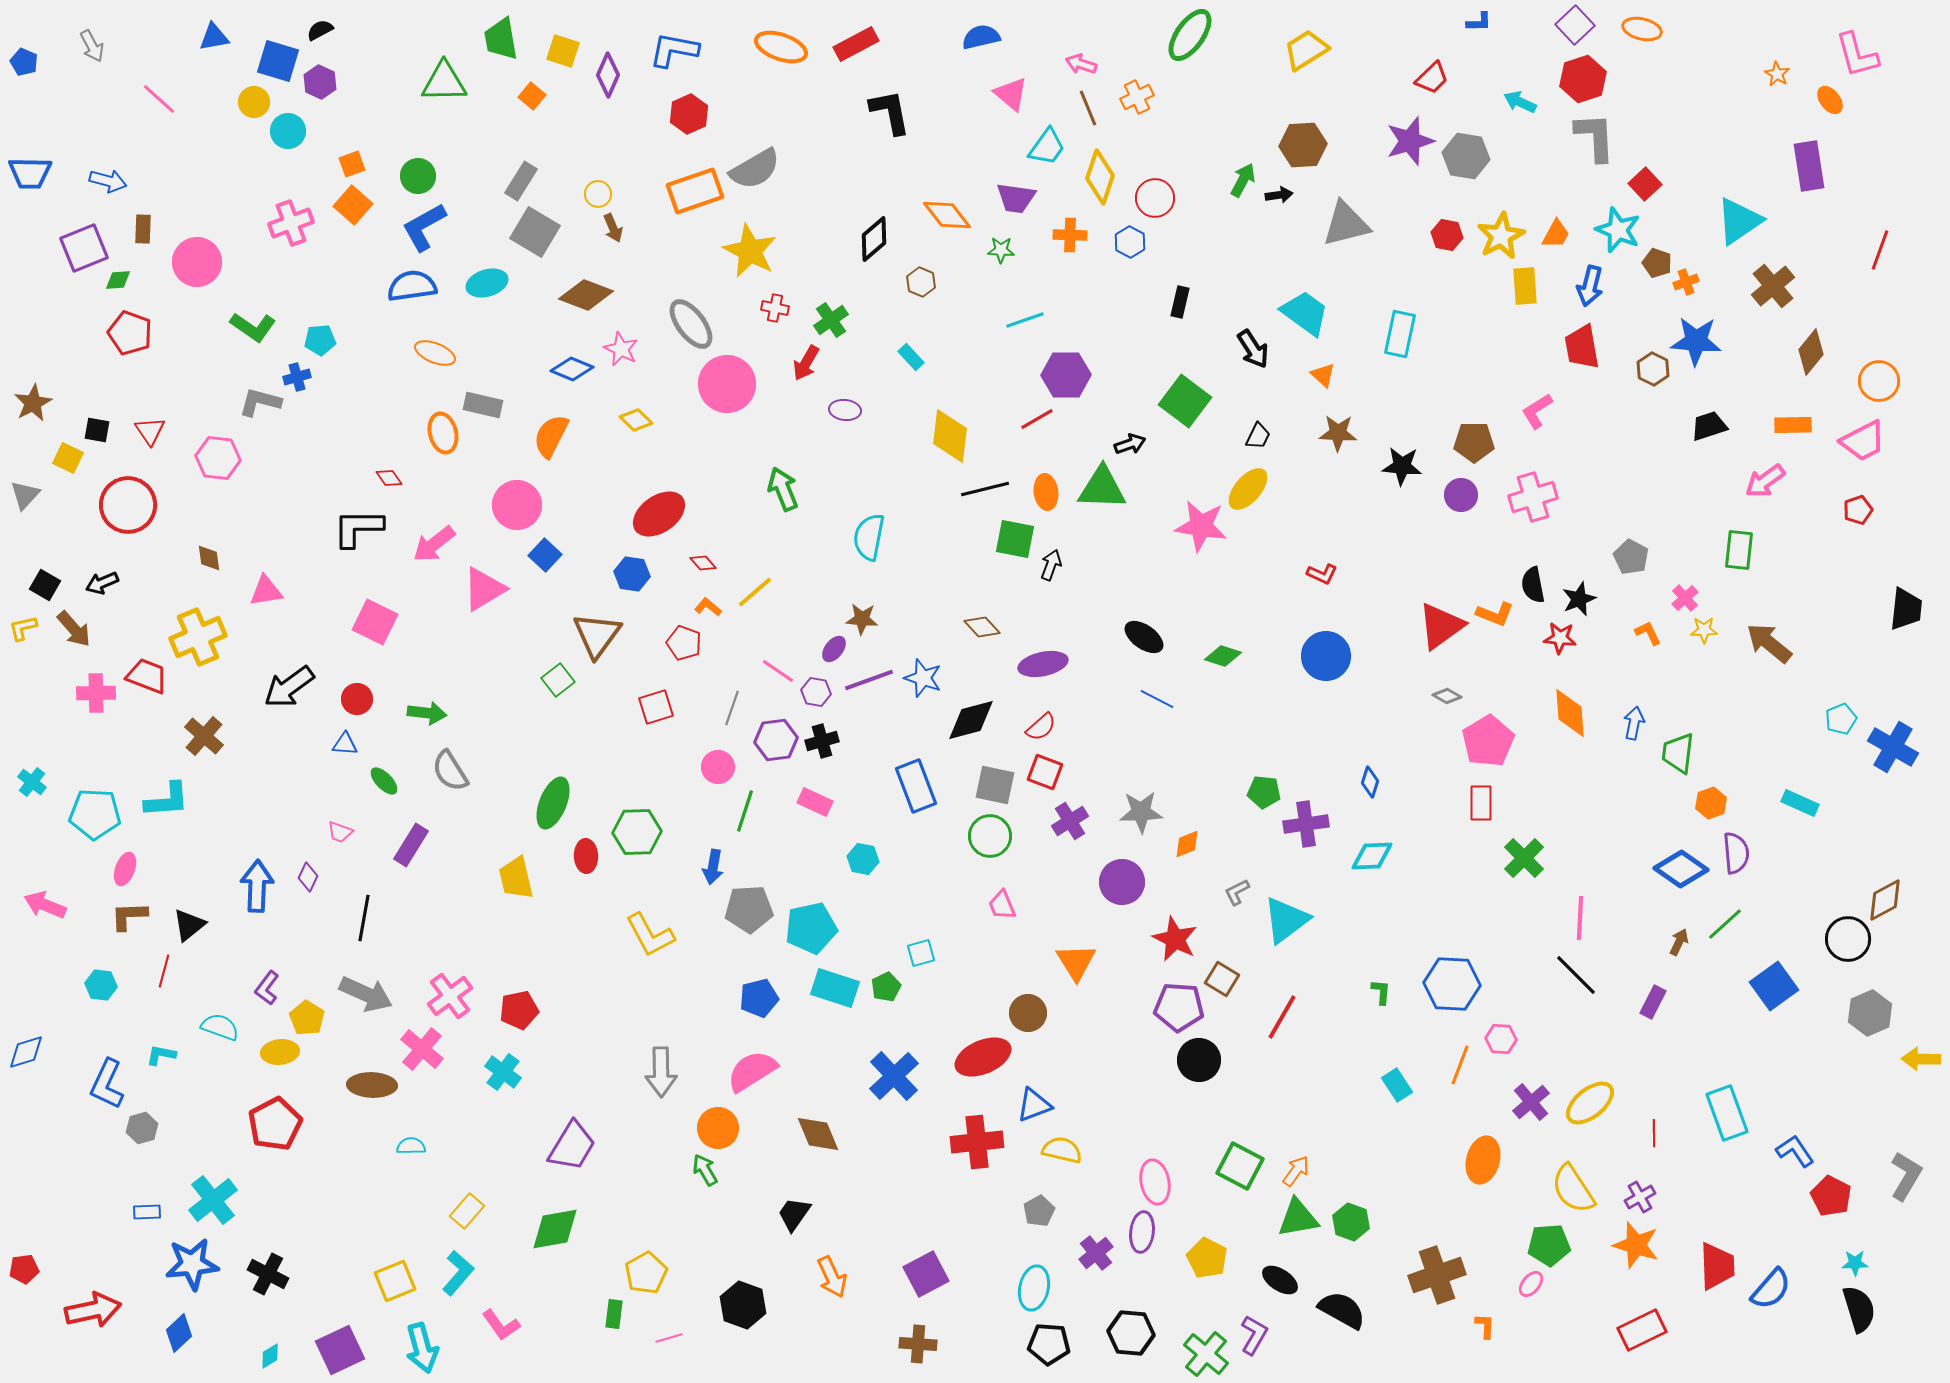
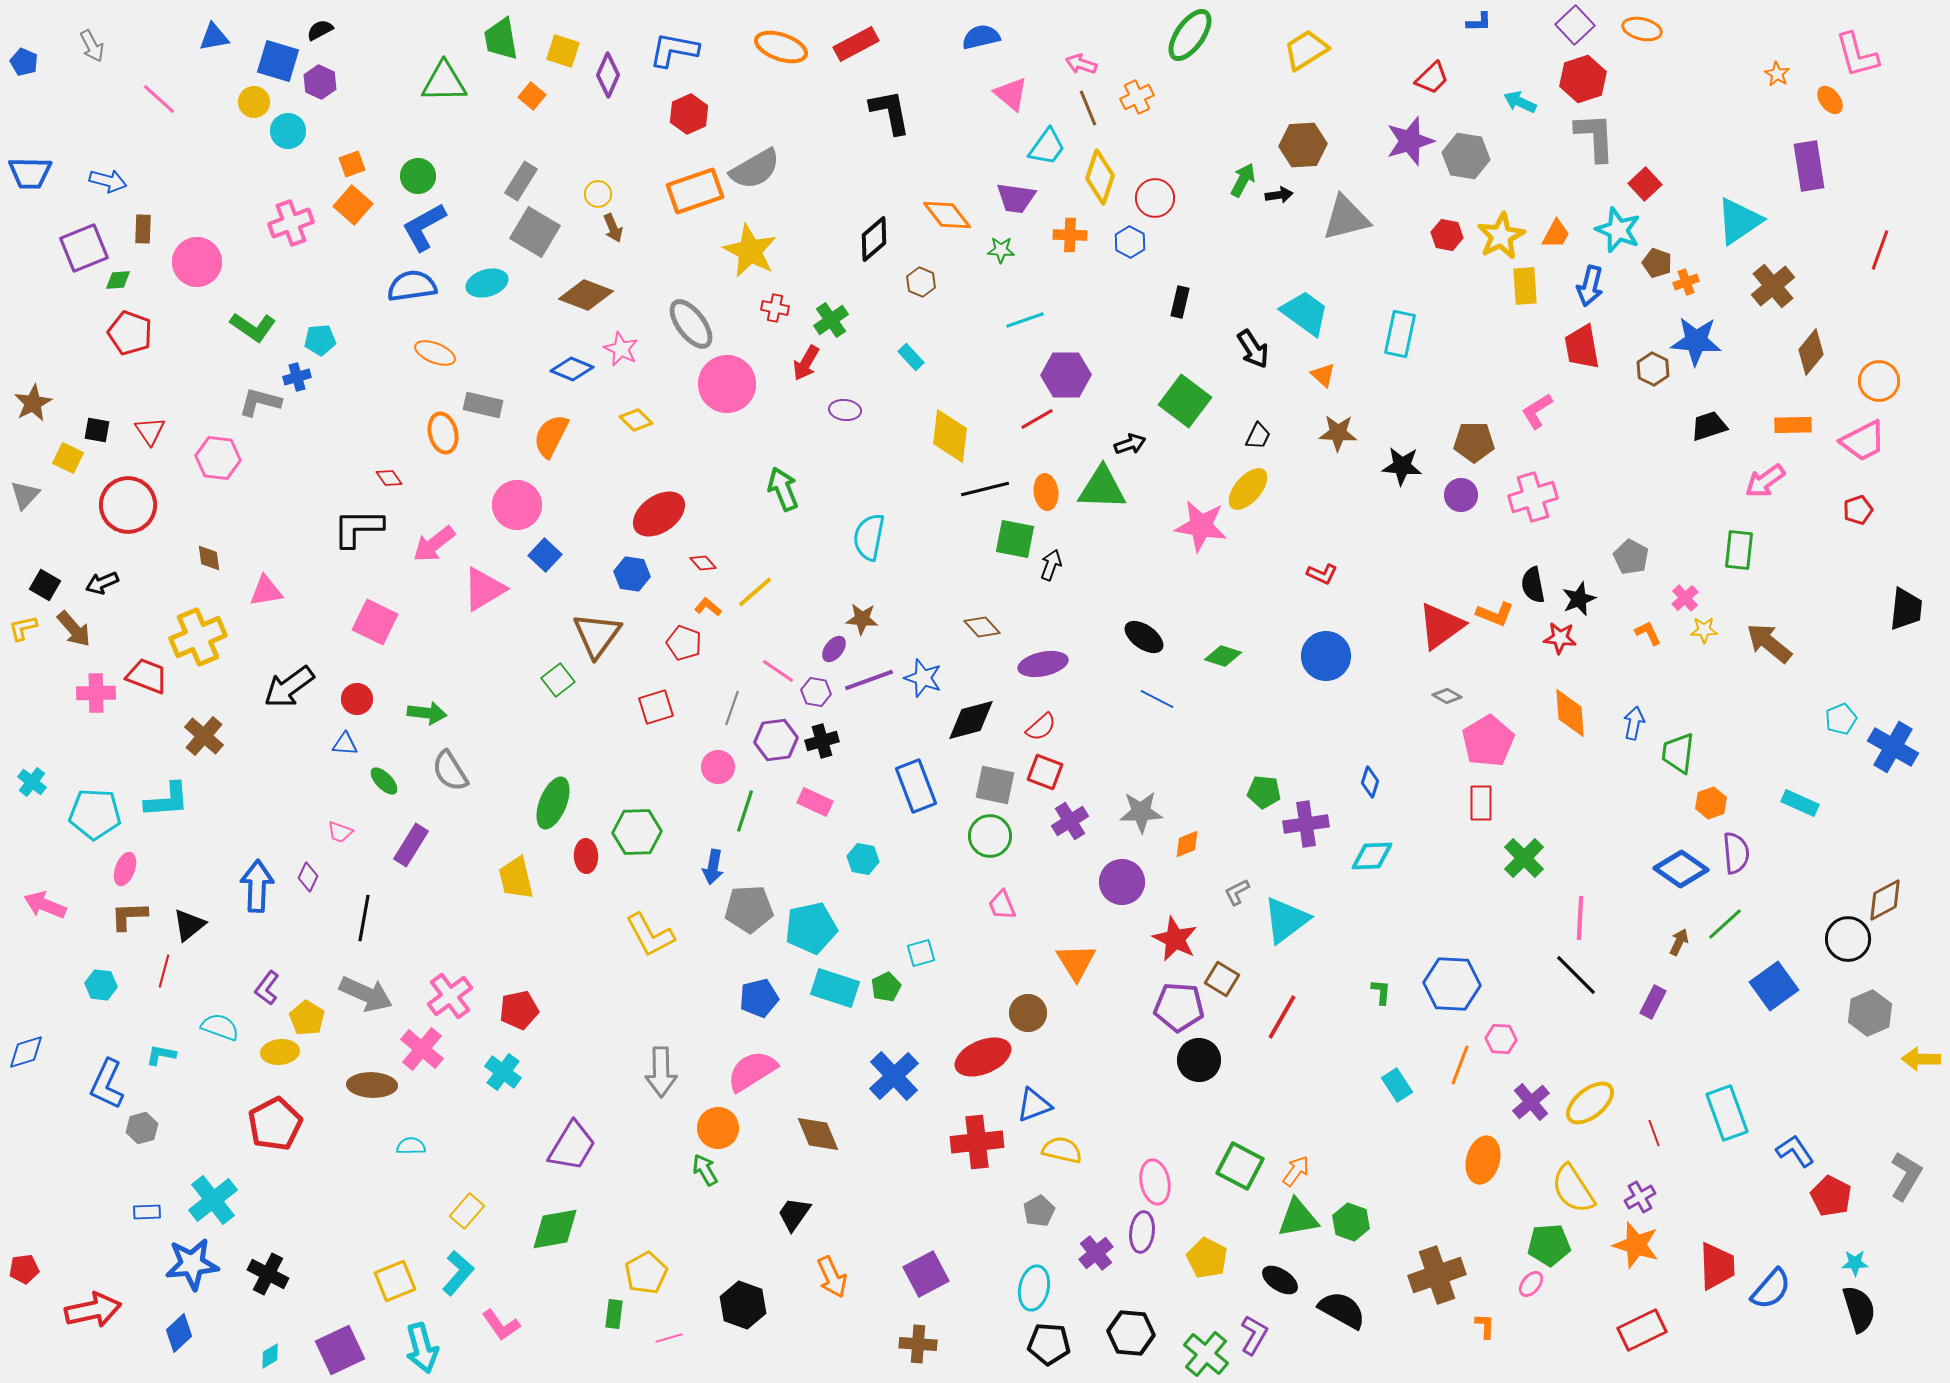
gray triangle at (1346, 224): moved 6 px up
red line at (1654, 1133): rotated 20 degrees counterclockwise
